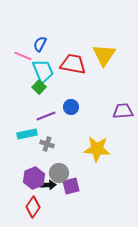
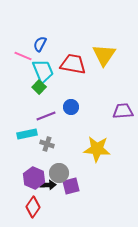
purple hexagon: rotated 15 degrees counterclockwise
